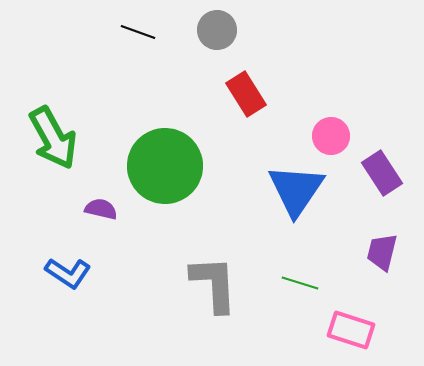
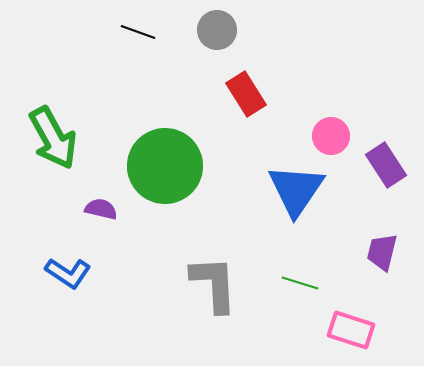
purple rectangle: moved 4 px right, 8 px up
